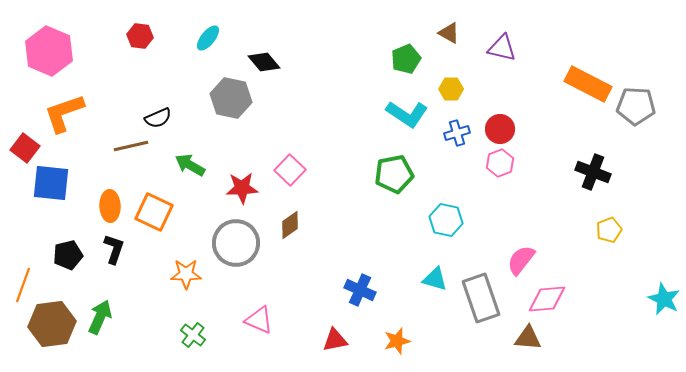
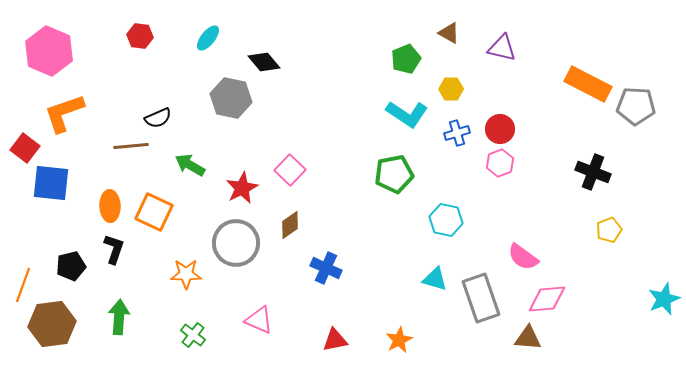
brown line at (131, 146): rotated 8 degrees clockwise
red star at (242, 188): rotated 24 degrees counterclockwise
black pentagon at (68, 255): moved 3 px right, 11 px down
pink semicircle at (521, 260): moved 2 px right, 3 px up; rotated 92 degrees counterclockwise
blue cross at (360, 290): moved 34 px left, 22 px up
cyan star at (664, 299): rotated 24 degrees clockwise
green arrow at (100, 317): moved 19 px right; rotated 20 degrees counterclockwise
orange star at (397, 341): moved 2 px right, 1 px up; rotated 12 degrees counterclockwise
